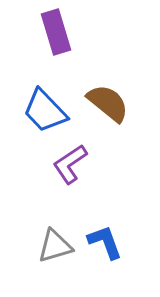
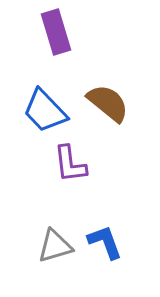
purple L-shape: rotated 63 degrees counterclockwise
